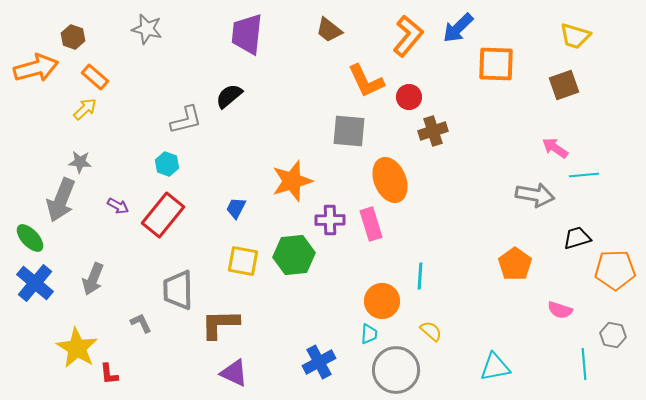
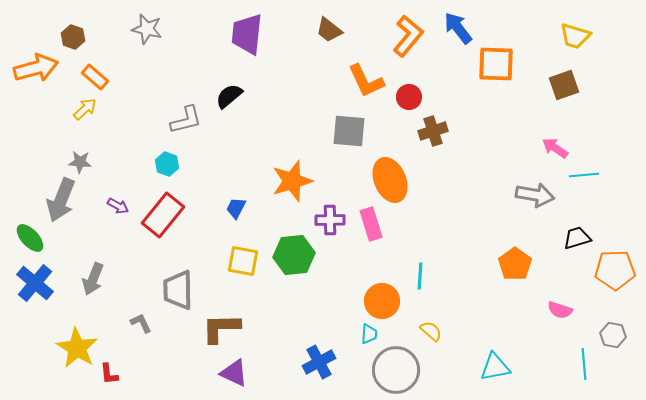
blue arrow at (458, 28): rotated 96 degrees clockwise
brown L-shape at (220, 324): moved 1 px right, 4 px down
